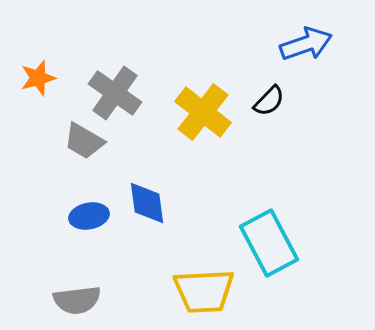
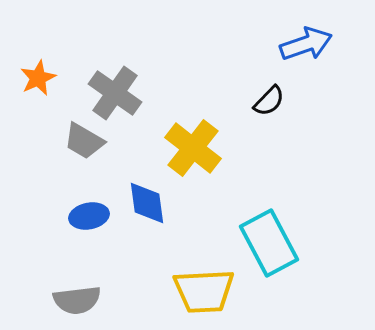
orange star: rotated 9 degrees counterclockwise
yellow cross: moved 10 px left, 36 px down
